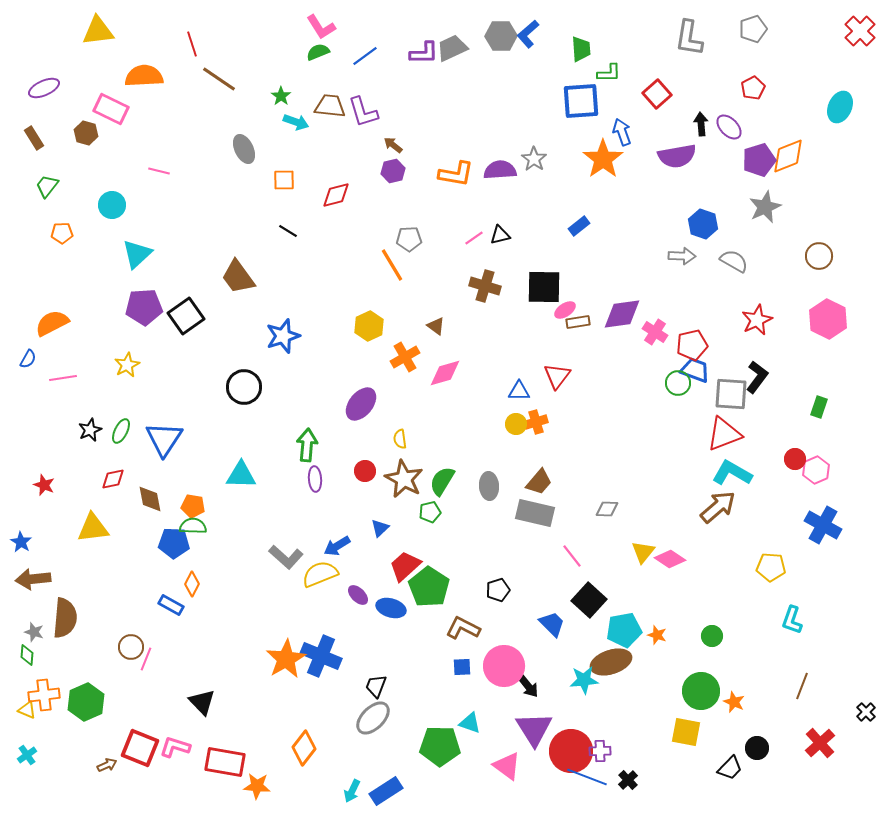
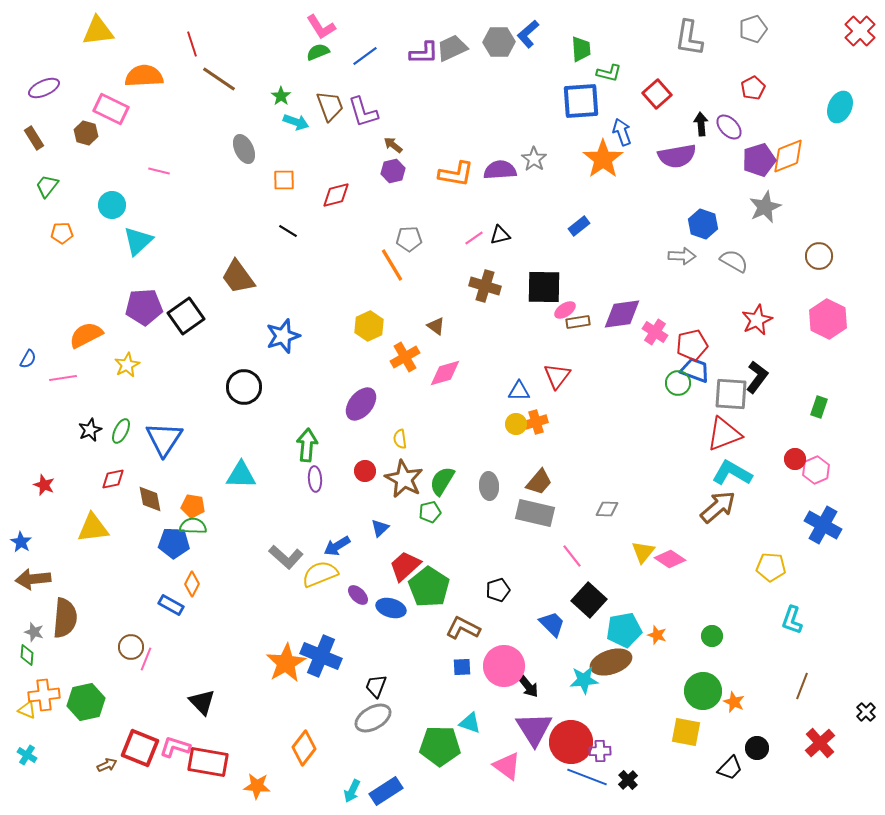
gray hexagon at (501, 36): moved 2 px left, 6 px down
green L-shape at (609, 73): rotated 15 degrees clockwise
brown trapezoid at (330, 106): rotated 64 degrees clockwise
cyan triangle at (137, 254): moved 1 px right, 13 px up
orange semicircle at (52, 323): moved 34 px right, 12 px down
orange star at (286, 659): moved 4 px down
green circle at (701, 691): moved 2 px right
green hexagon at (86, 702): rotated 12 degrees clockwise
gray ellipse at (373, 718): rotated 15 degrees clockwise
red circle at (571, 751): moved 9 px up
cyan cross at (27, 755): rotated 24 degrees counterclockwise
red rectangle at (225, 762): moved 17 px left
